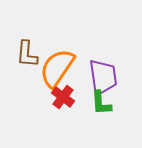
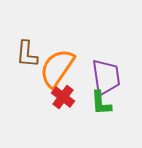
purple trapezoid: moved 3 px right
